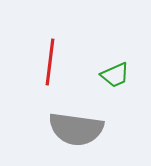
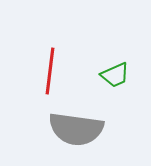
red line: moved 9 px down
